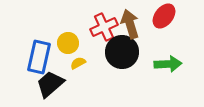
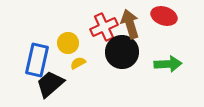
red ellipse: rotated 70 degrees clockwise
blue rectangle: moved 2 px left, 3 px down
